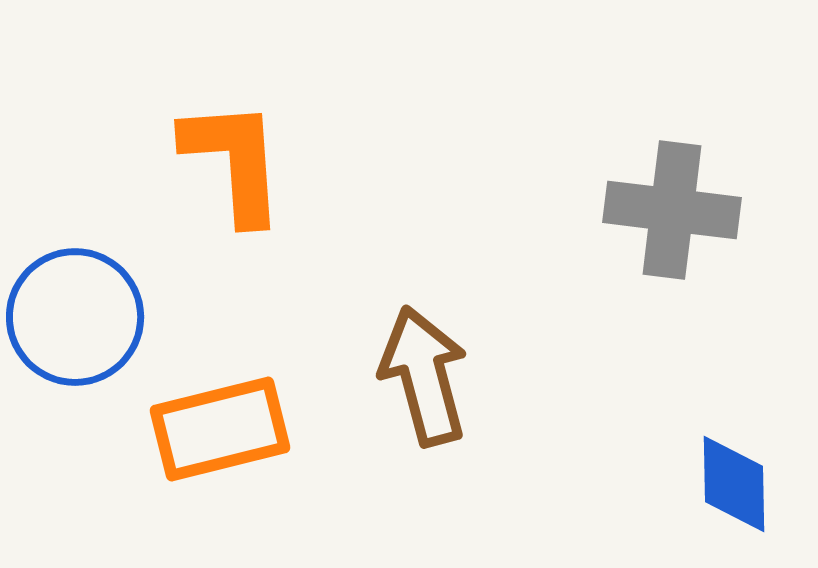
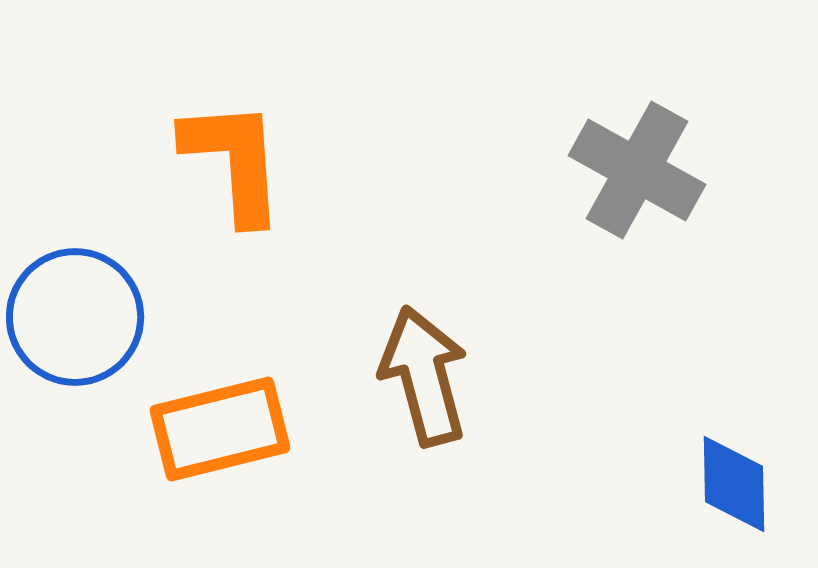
gray cross: moved 35 px left, 40 px up; rotated 22 degrees clockwise
